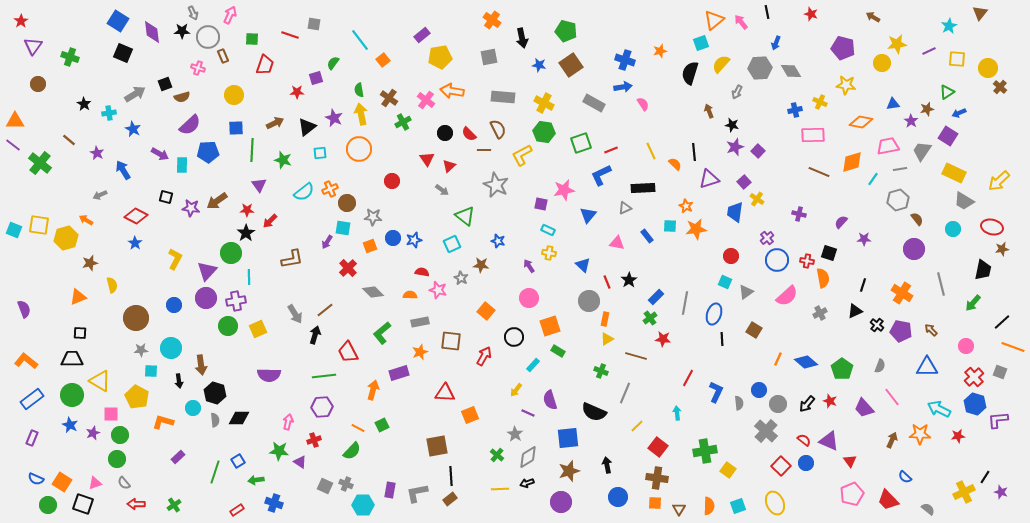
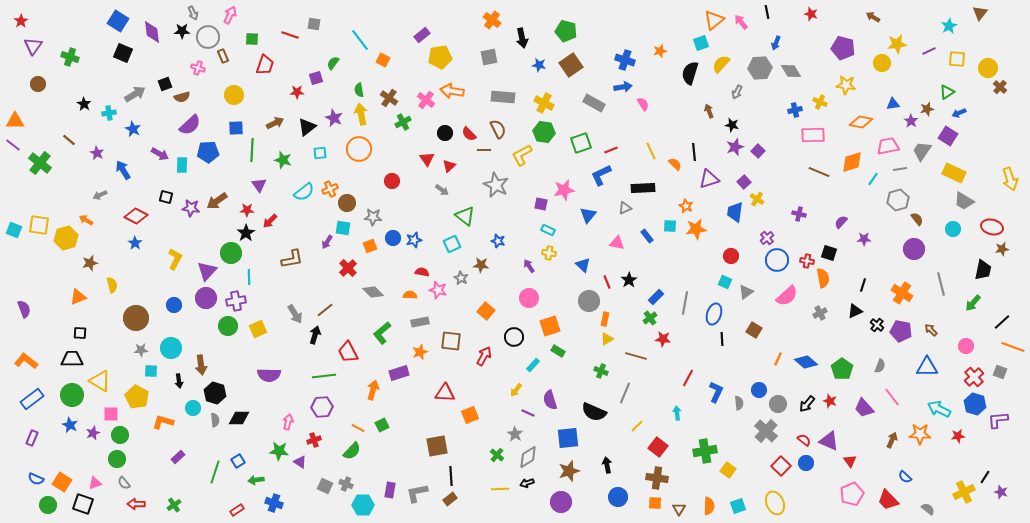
orange square at (383, 60): rotated 24 degrees counterclockwise
yellow arrow at (999, 181): moved 11 px right, 2 px up; rotated 65 degrees counterclockwise
